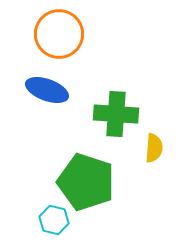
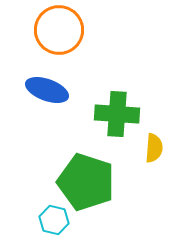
orange circle: moved 4 px up
green cross: moved 1 px right
